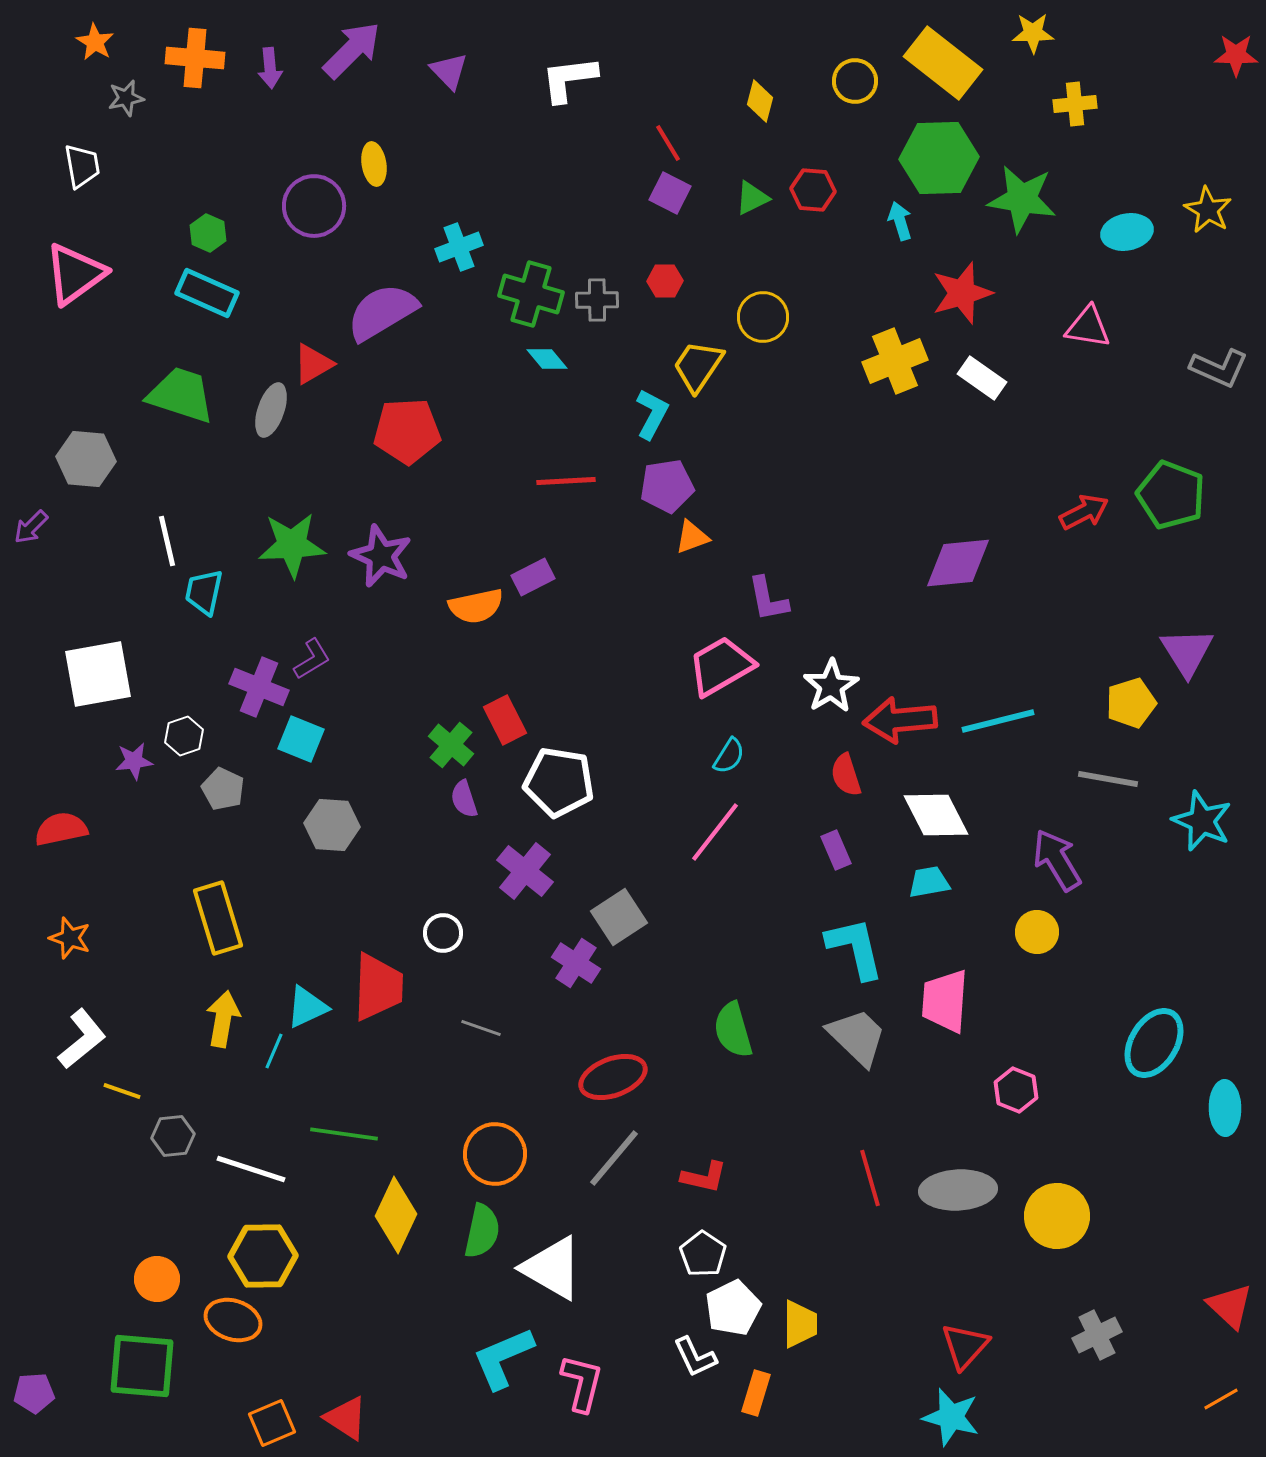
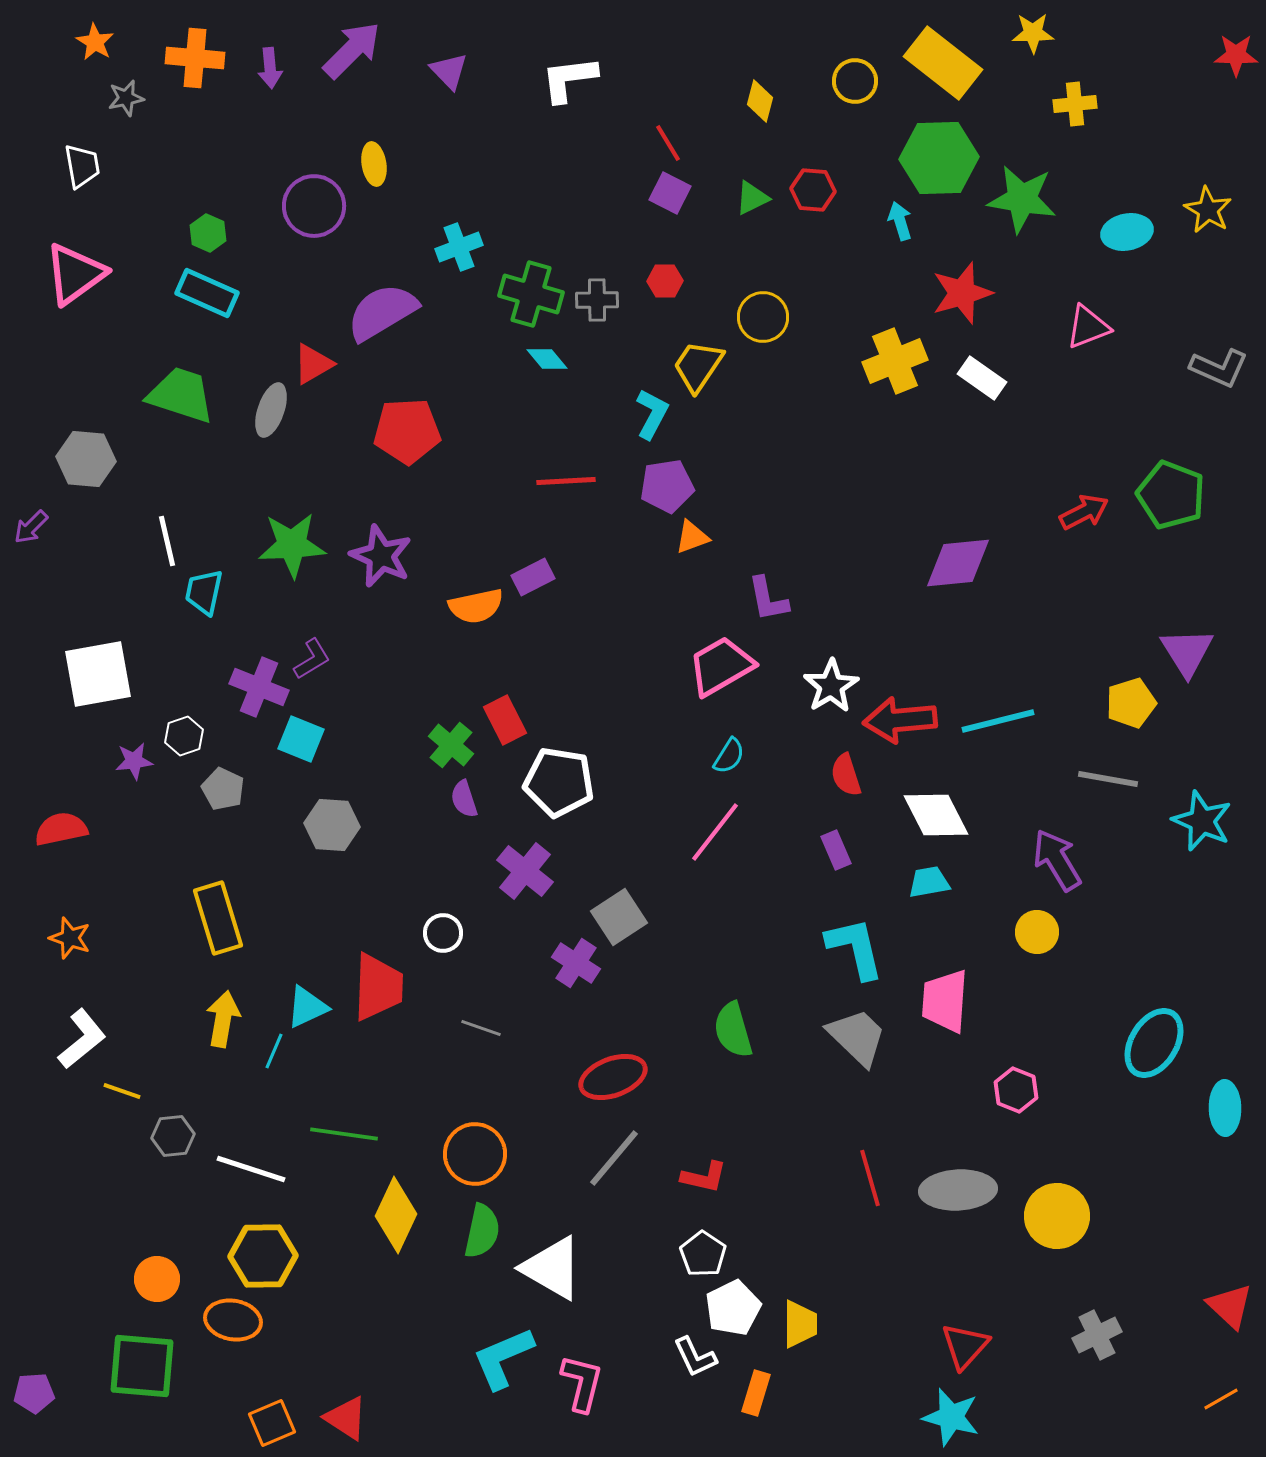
pink triangle at (1088, 327): rotated 30 degrees counterclockwise
orange circle at (495, 1154): moved 20 px left
orange ellipse at (233, 1320): rotated 8 degrees counterclockwise
